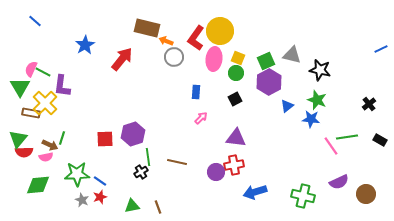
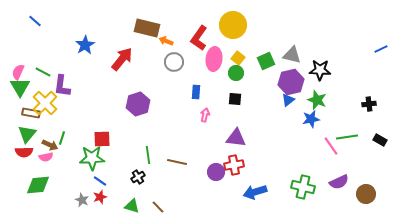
yellow circle at (220, 31): moved 13 px right, 6 px up
red L-shape at (196, 38): moved 3 px right
gray circle at (174, 57): moved 5 px down
yellow square at (238, 58): rotated 16 degrees clockwise
pink semicircle at (31, 69): moved 13 px left, 3 px down
black star at (320, 70): rotated 10 degrees counterclockwise
purple hexagon at (269, 82): moved 22 px right; rotated 15 degrees clockwise
black square at (235, 99): rotated 32 degrees clockwise
black cross at (369, 104): rotated 32 degrees clockwise
blue triangle at (287, 106): moved 1 px right, 6 px up
pink arrow at (201, 118): moved 4 px right, 3 px up; rotated 32 degrees counterclockwise
blue star at (311, 119): rotated 18 degrees counterclockwise
purple hexagon at (133, 134): moved 5 px right, 30 px up
green triangle at (18, 139): moved 9 px right, 5 px up
red square at (105, 139): moved 3 px left
green line at (148, 157): moved 2 px up
black cross at (141, 172): moved 3 px left, 5 px down
green star at (77, 174): moved 15 px right, 16 px up
green cross at (303, 196): moved 9 px up
green triangle at (132, 206): rotated 28 degrees clockwise
brown line at (158, 207): rotated 24 degrees counterclockwise
